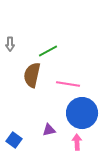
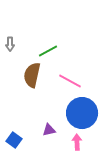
pink line: moved 2 px right, 3 px up; rotated 20 degrees clockwise
